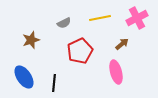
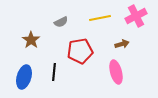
pink cross: moved 1 px left, 2 px up
gray semicircle: moved 3 px left, 1 px up
brown star: rotated 18 degrees counterclockwise
brown arrow: rotated 24 degrees clockwise
red pentagon: rotated 15 degrees clockwise
blue ellipse: rotated 50 degrees clockwise
black line: moved 11 px up
